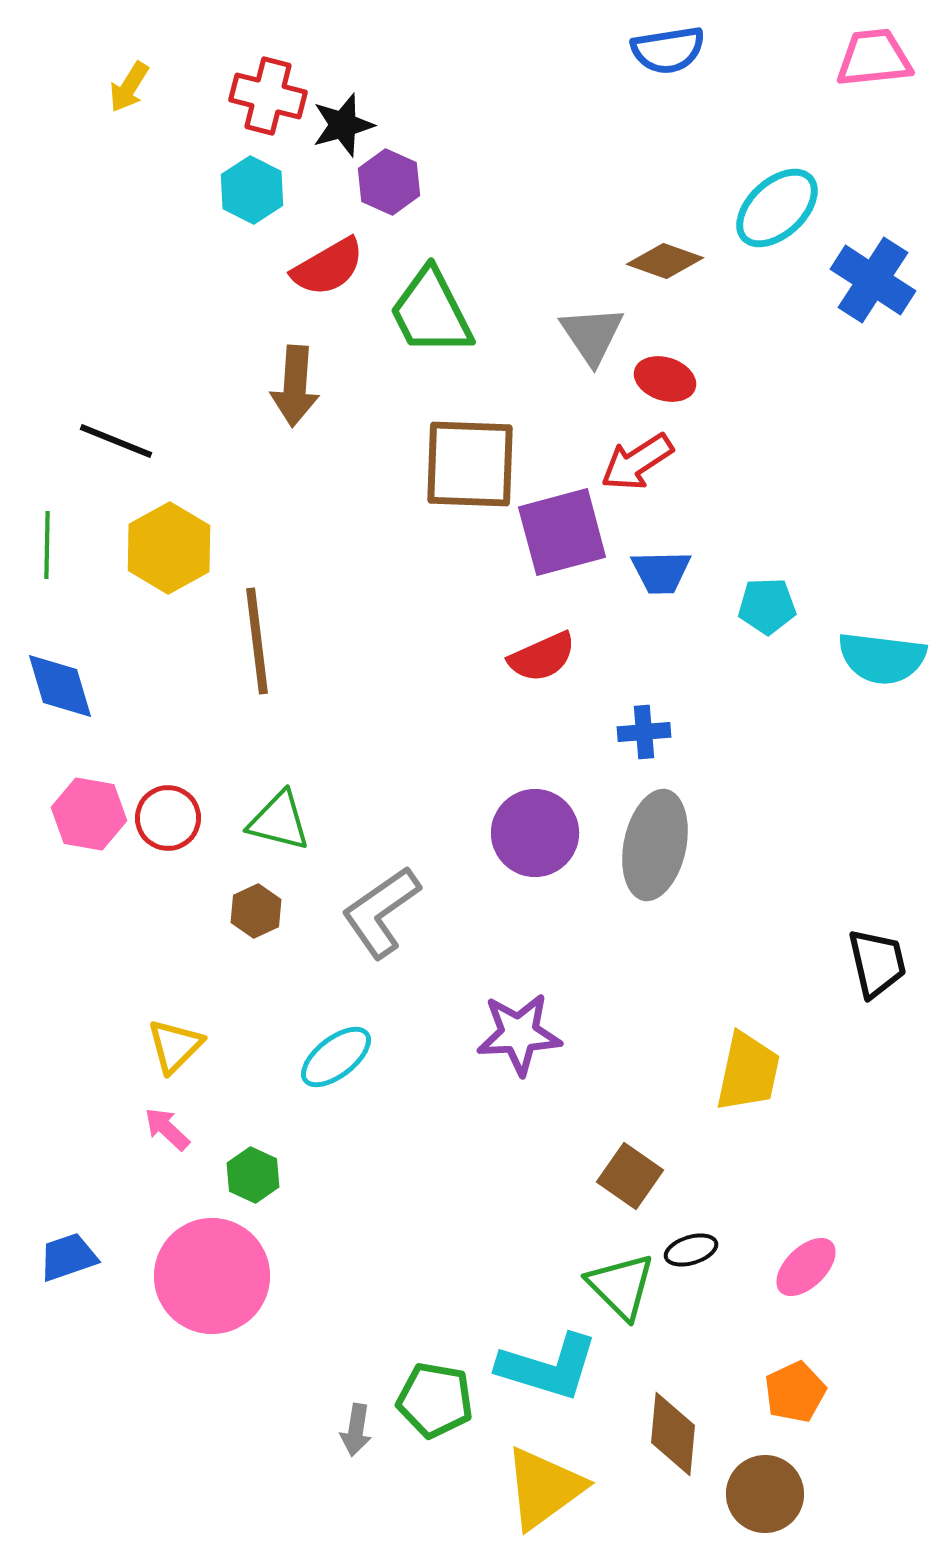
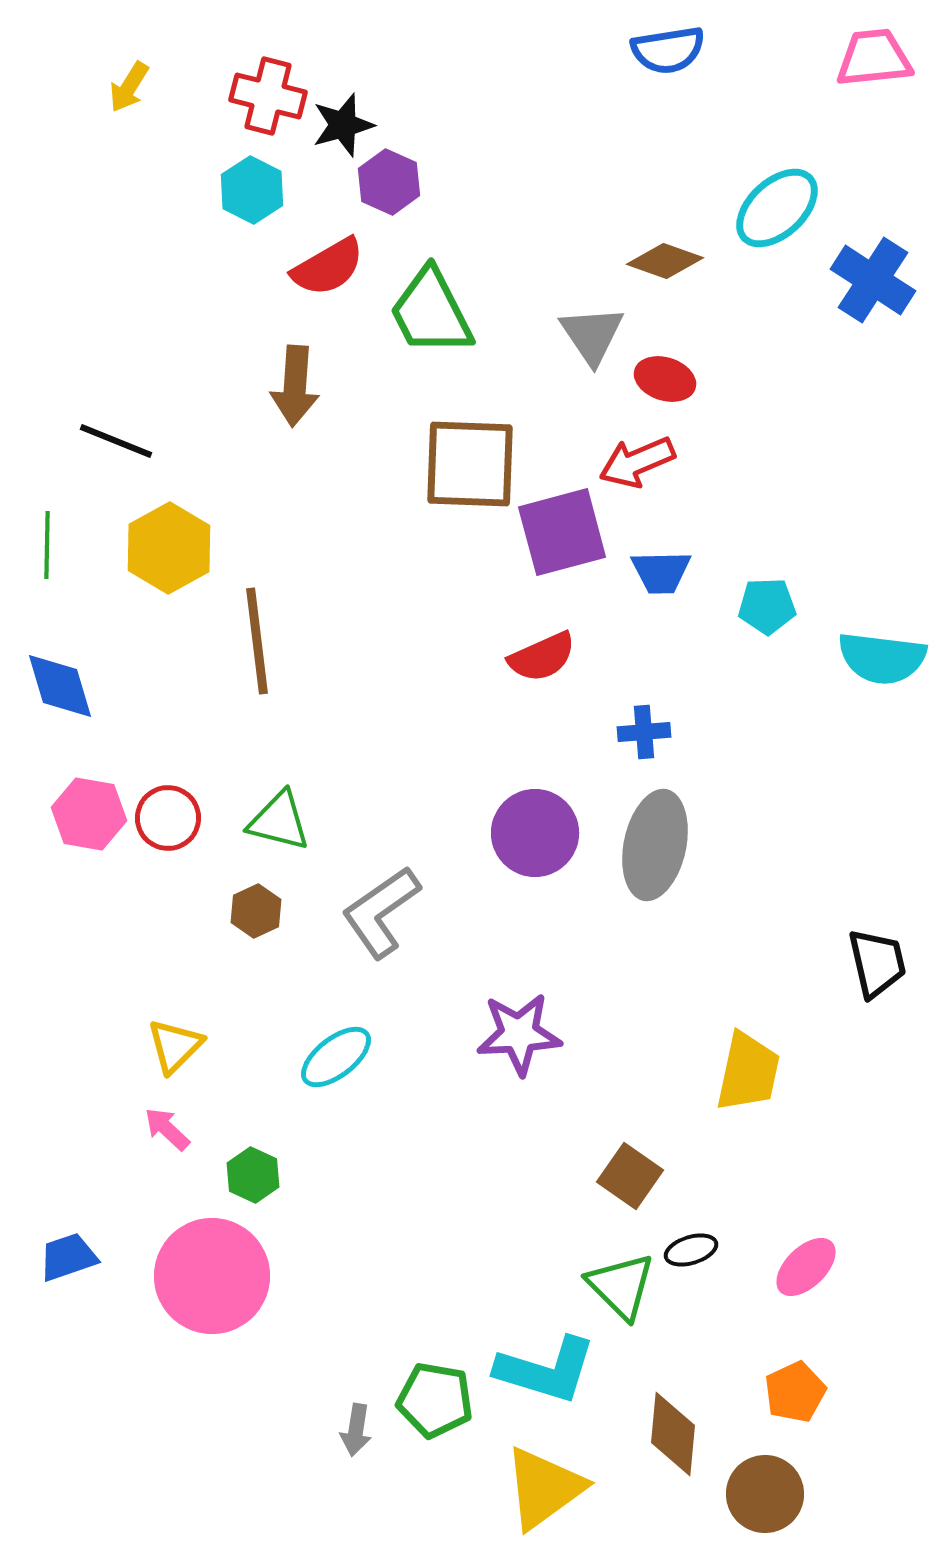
red arrow at (637, 462): rotated 10 degrees clockwise
cyan L-shape at (548, 1367): moved 2 px left, 3 px down
